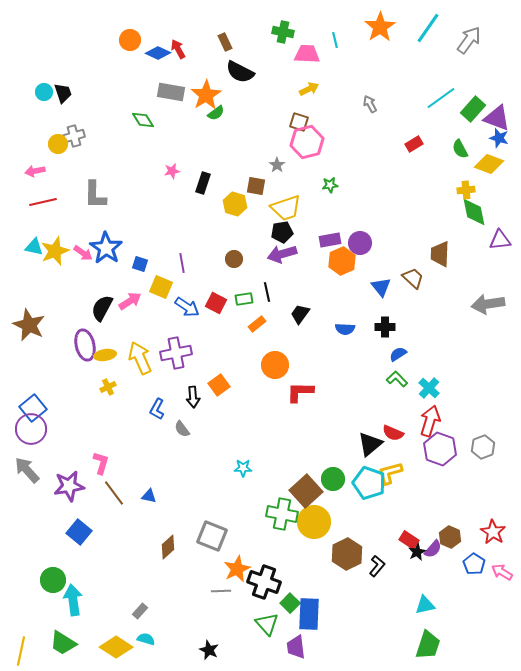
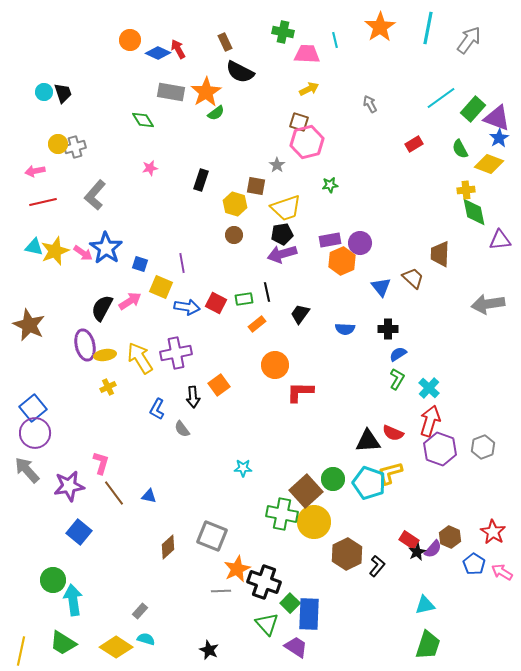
cyan line at (428, 28): rotated 24 degrees counterclockwise
orange star at (206, 95): moved 3 px up
gray cross at (74, 136): moved 1 px right, 11 px down
blue star at (499, 138): rotated 24 degrees clockwise
pink star at (172, 171): moved 22 px left, 3 px up
black rectangle at (203, 183): moved 2 px left, 3 px up
gray L-shape at (95, 195): rotated 40 degrees clockwise
black pentagon at (282, 232): moved 2 px down
brown circle at (234, 259): moved 24 px up
blue arrow at (187, 307): rotated 25 degrees counterclockwise
black cross at (385, 327): moved 3 px right, 2 px down
yellow arrow at (140, 358): rotated 8 degrees counterclockwise
green L-shape at (397, 379): rotated 75 degrees clockwise
purple circle at (31, 429): moved 4 px right, 4 px down
black triangle at (370, 444): moved 2 px left, 3 px up; rotated 36 degrees clockwise
purple trapezoid at (296, 647): rotated 130 degrees clockwise
